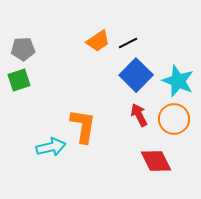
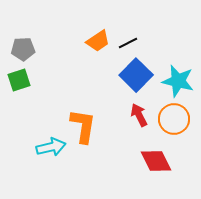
cyan star: rotated 8 degrees counterclockwise
